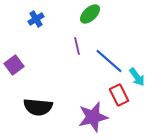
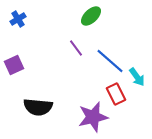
green ellipse: moved 1 px right, 2 px down
blue cross: moved 18 px left
purple line: moved 1 px left, 2 px down; rotated 24 degrees counterclockwise
blue line: moved 1 px right
purple square: rotated 12 degrees clockwise
red rectangle: moved 3 px left, 1 px up
